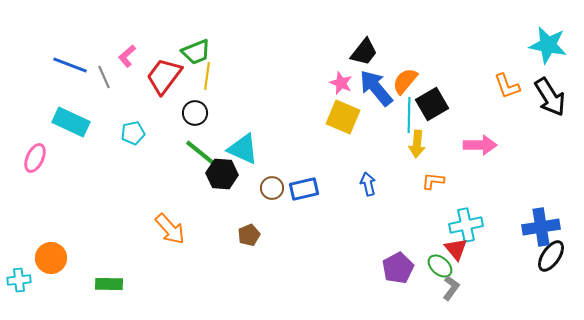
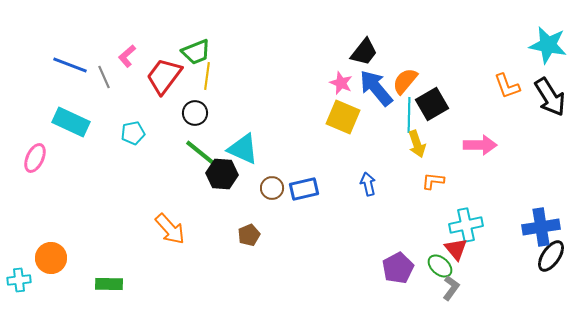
yellow arrow at (417, 144): rotated 24 degrees counterclockwise
